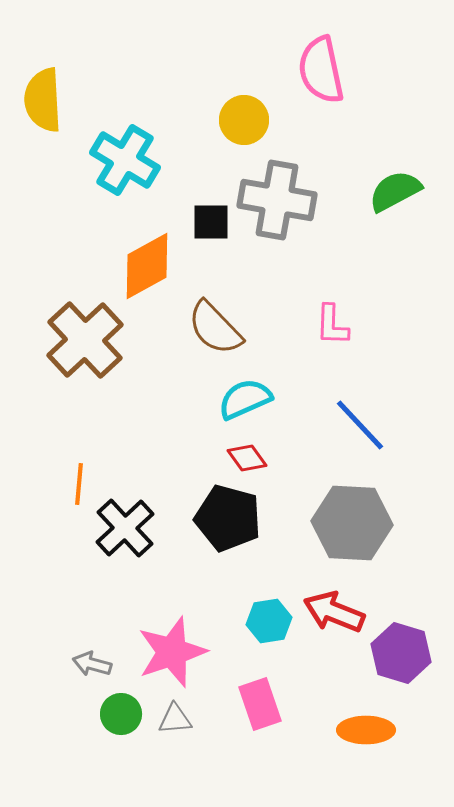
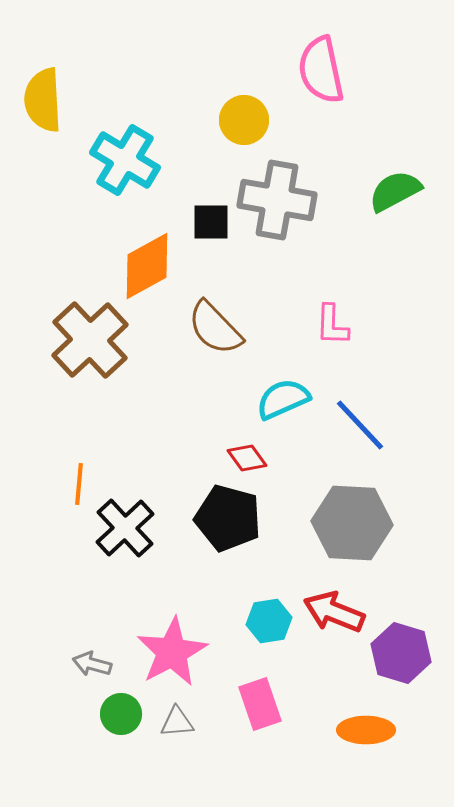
brown cross: moved 5 px right
cyan semicircle: moved 38 px right
pink star: rotated 10 degrees counterclockwise
gray triangle: moved 2 px right, 3 px down
